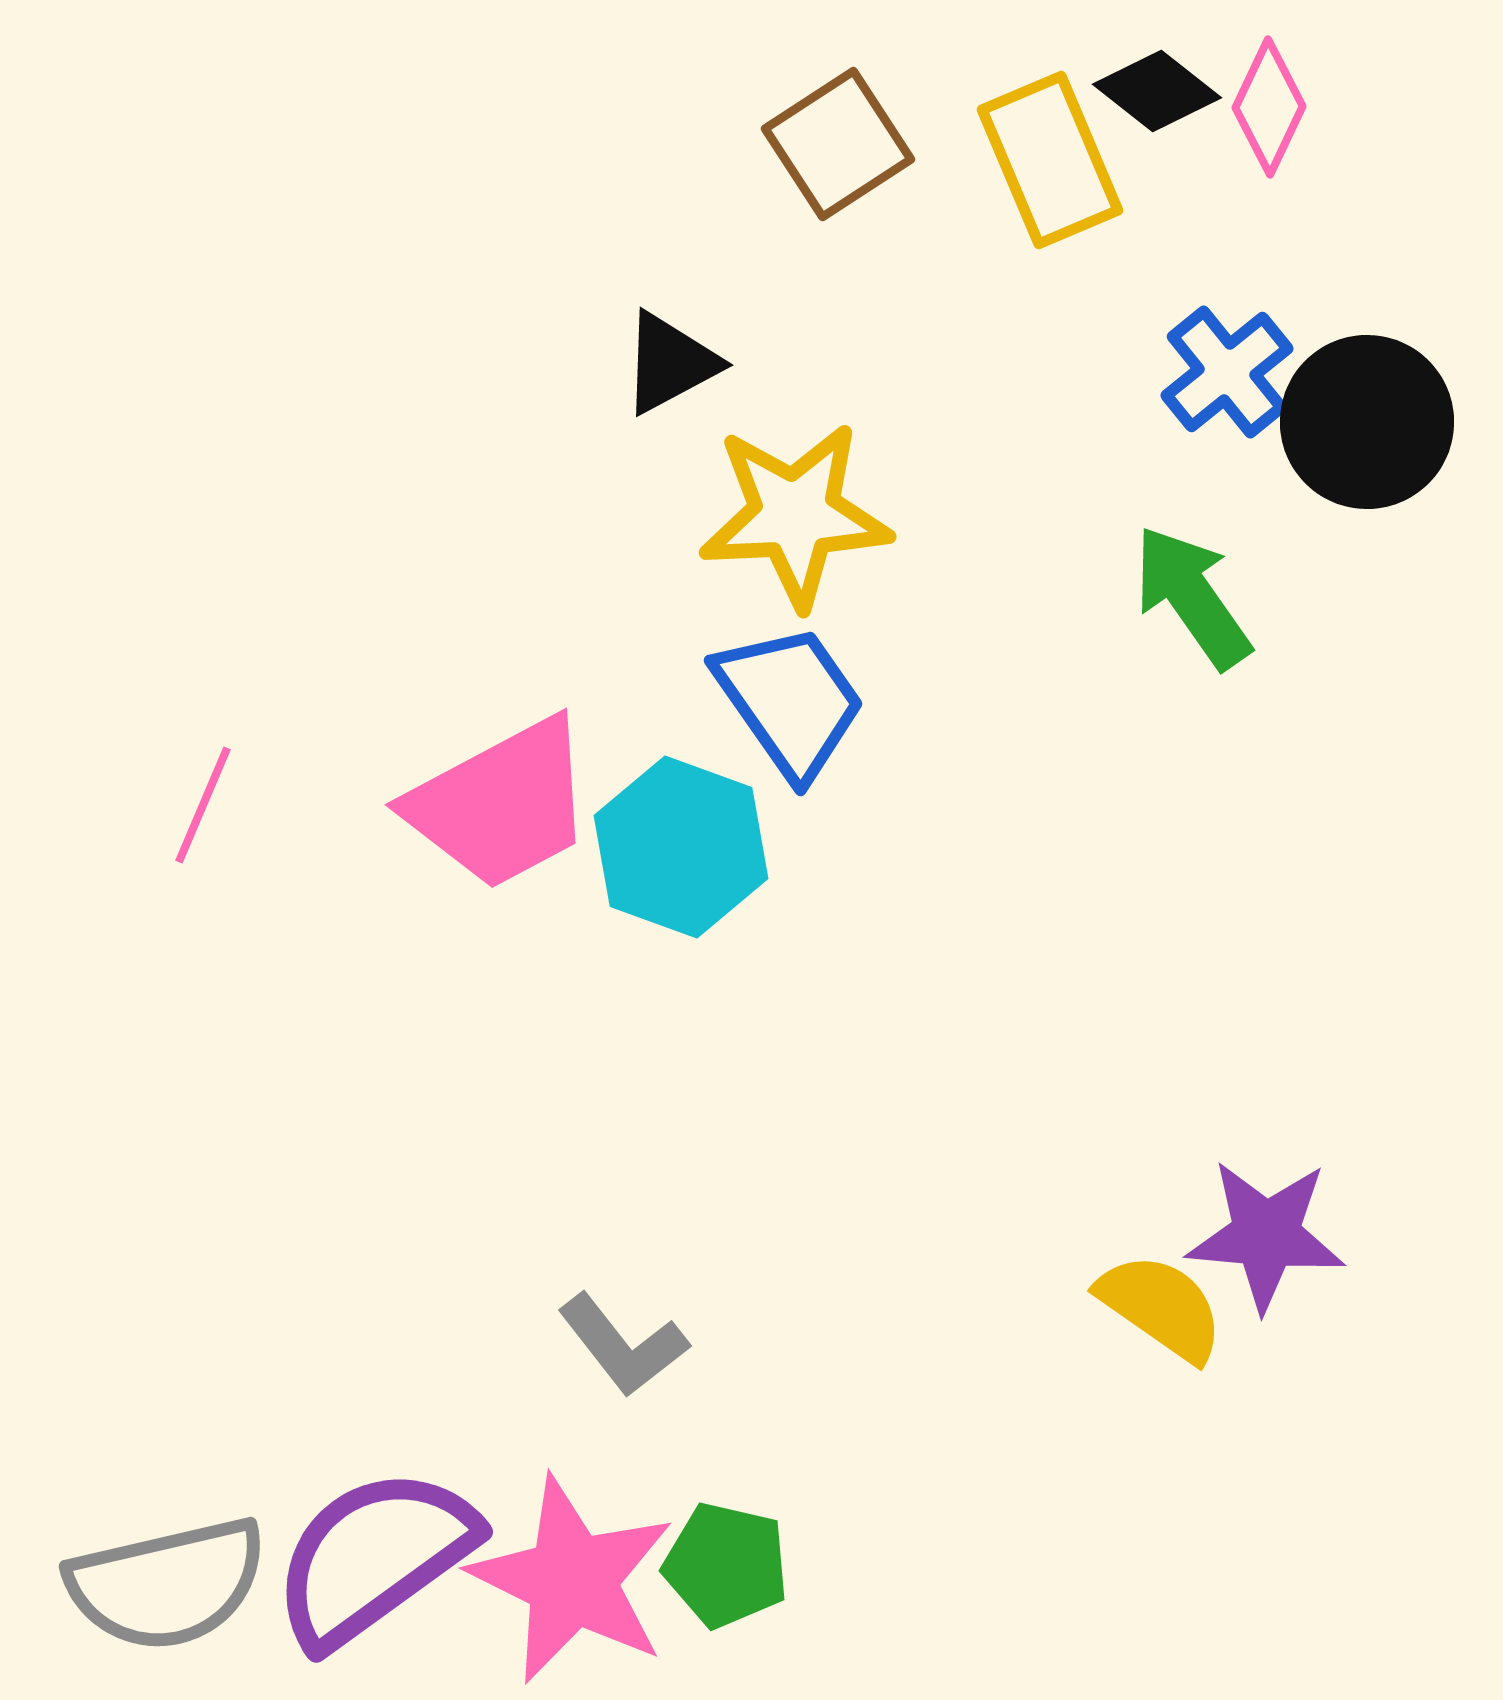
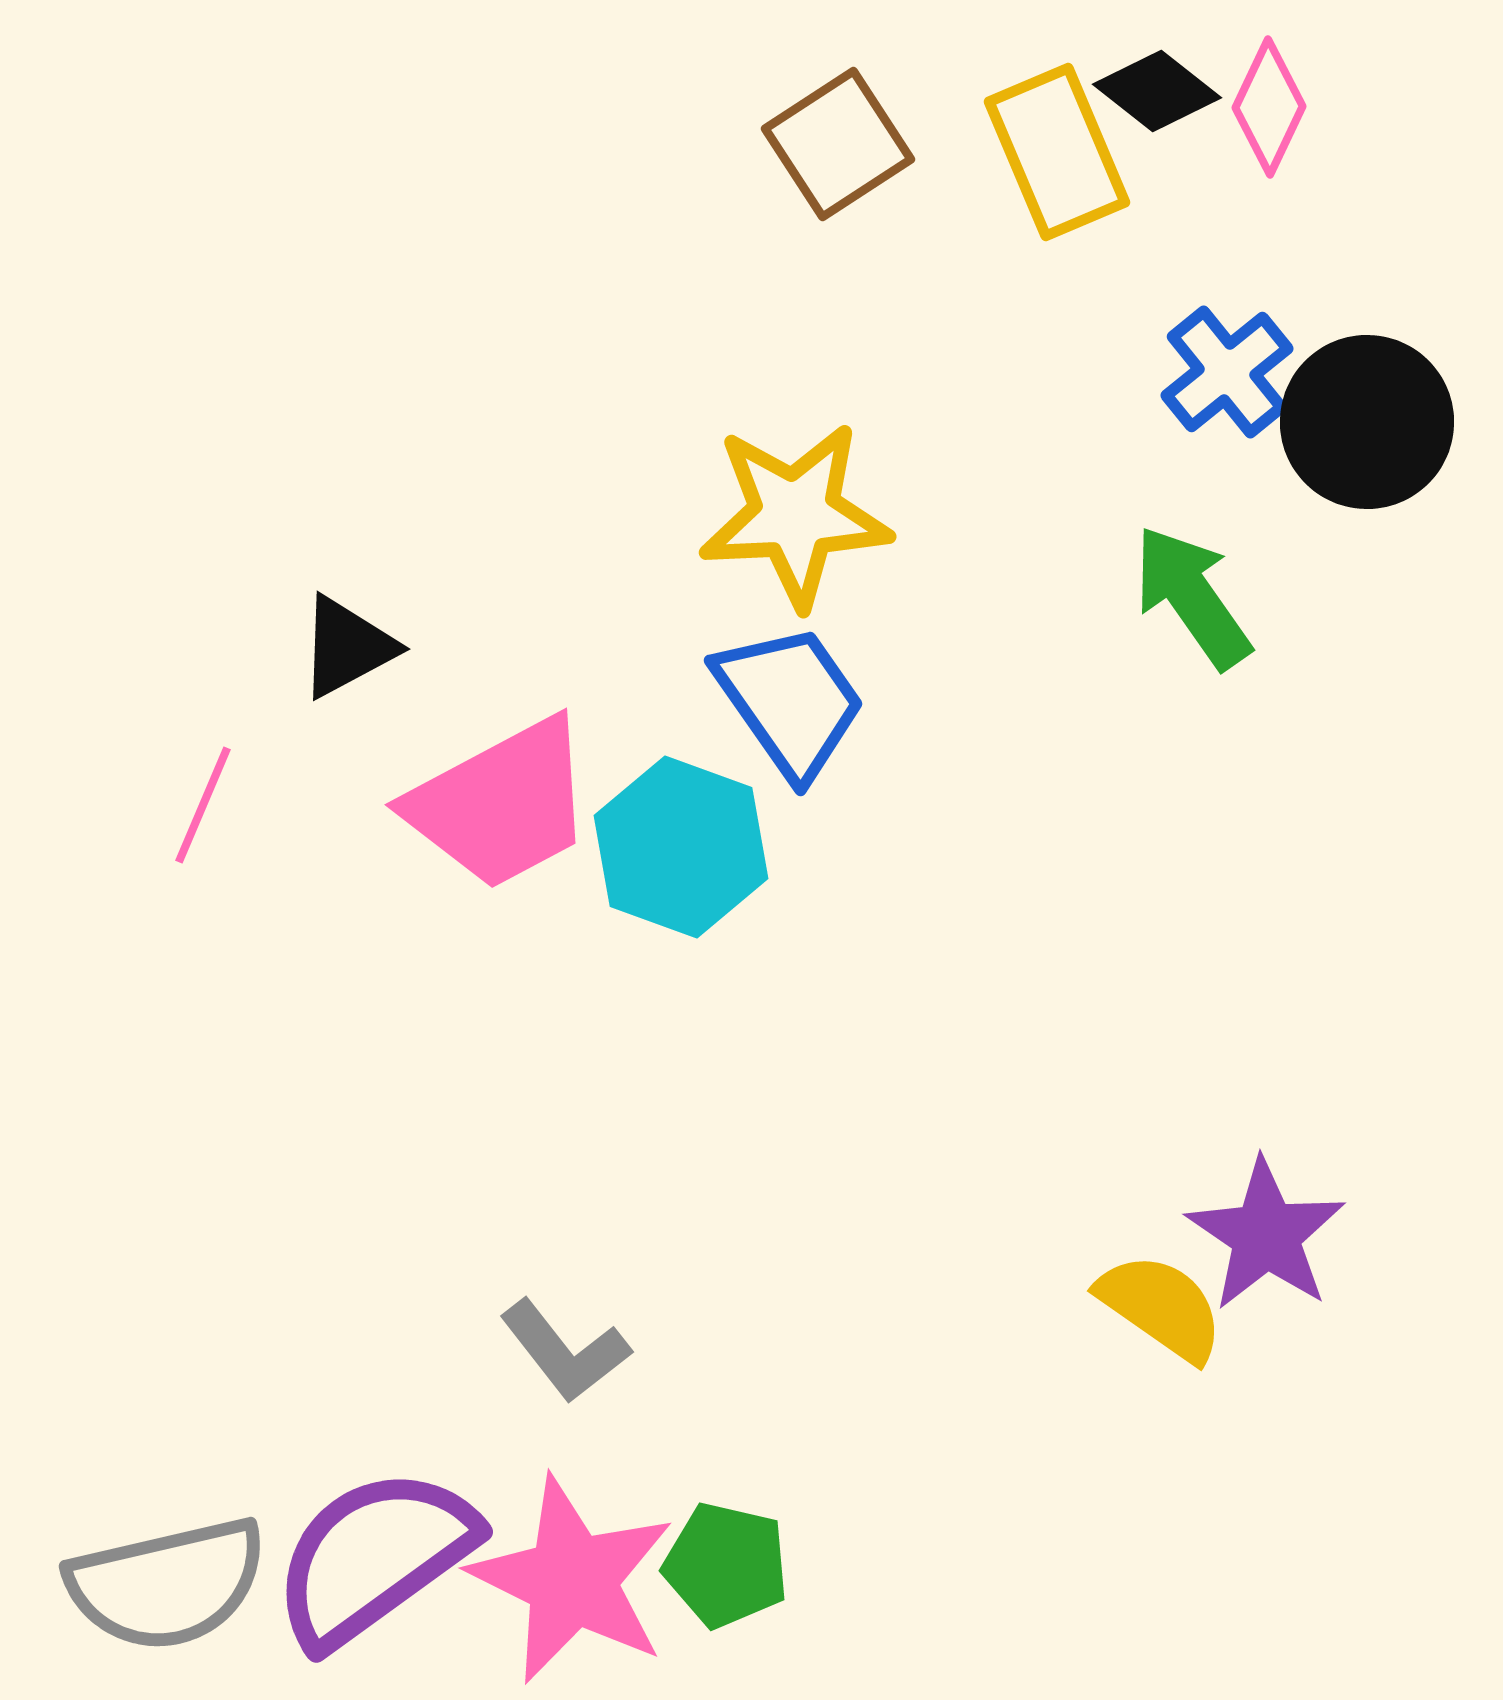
yellow rectangle: moved 7 px right, 8 px up
black triangle: moved 323 px left, 284 px down
purple star: rotated 29 degrees clockwise
gray L-shape: moved 58 px left, 6 px down
